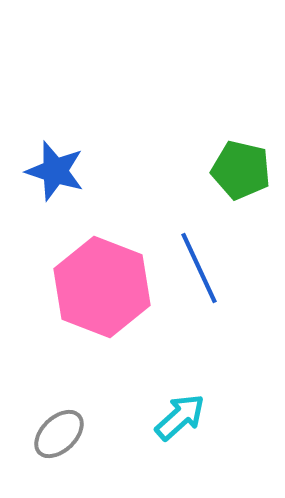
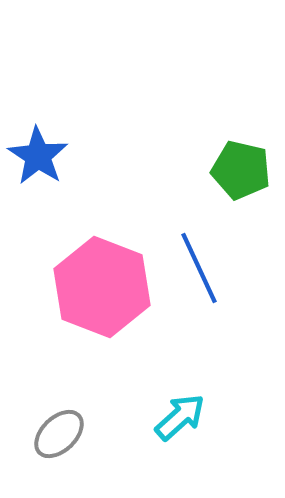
blue star: moved 17 px left, 15 px up; rotated 16 degrees clockwise
